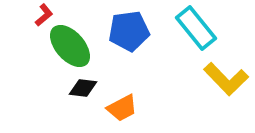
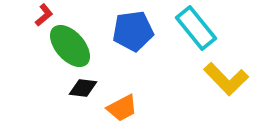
blue pentagon: moved 4 px right
